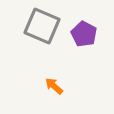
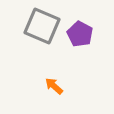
purple pentagon: moved 4 px left
